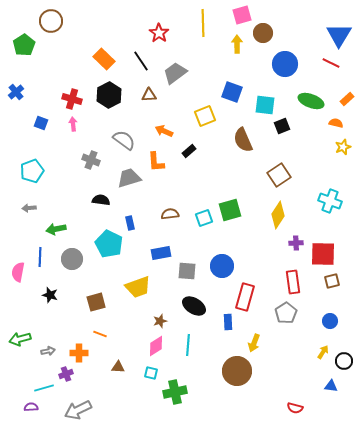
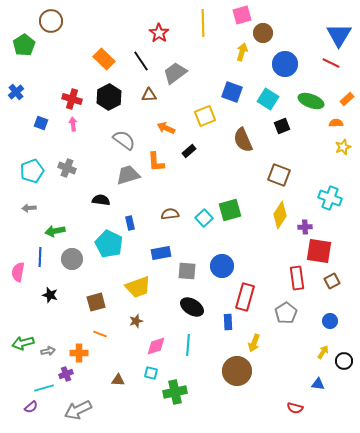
yellow arrow at (237, 44): moved 5 px right, 8 px down; rotated 18 degrees clockwise
black hexagon at (109, 95): moved 2 px down
cyan square at (265, 105): moved 3 px right, 6 px up; rotated 25 degrees clockwise
orange semicircle at (336, 123): rotated 16 degrees counterclockwise
orange arrow at (164, 131): moved 2 px right, 3 px up
gray cross at (91, 160): moved 24 px left, 8 px down
brown square at (279, 175): rotated 35 degrees counterclockwise
gray trapezoid at (129, 178): moved 1 px left, 3 px up
cyan cross at (330, 201): moved 3 px up
yellow diamond at (278, 215): moved 2 px right
cyan square at (204, 218): rotated 24 degrees counterclockwise
green arrow at (56, 229): moved 1 px left, 2 px down
purple cross at (296, 243): moved 9 px right, 16 px up
red square at (323, 254): moved 4 px left, 3 px up; rotated 8 degrees clockwise
brown square at (332, 281): rotated 14 degrees counterclockwise
red rectangle at (293, 282): moved 4 px right, 4 px up
black ellipse at (194, 306): moved 2 px left, 1 px down
brown star at (160, 321): moved 24 px left
green arrow at (20, 339): moved 3 px right, 4 px down
pink diamond at (156, 346): rotated 15 degrees clockwise
brown triangle at (118, 367): moved 13 px down
blue triangle at (331, 386): moved 13 px left, 2 px up
purple semicircle at (31, 407): rotated 144 degrees clockwise
